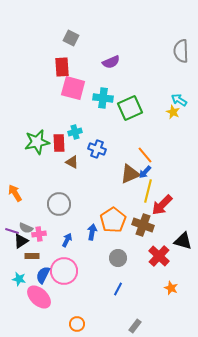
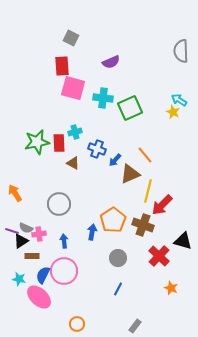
red rectangle at (62, 67): moved 1 px up
brown triangle at (72, 162): moved 1 px right, 1 px down
blue arrow at (145, 172): moved 30 px left, 12 px up
blue arrow at (67, 240): moved 3 px left, 1 px down; rotated 32 degrees counterclockwise
